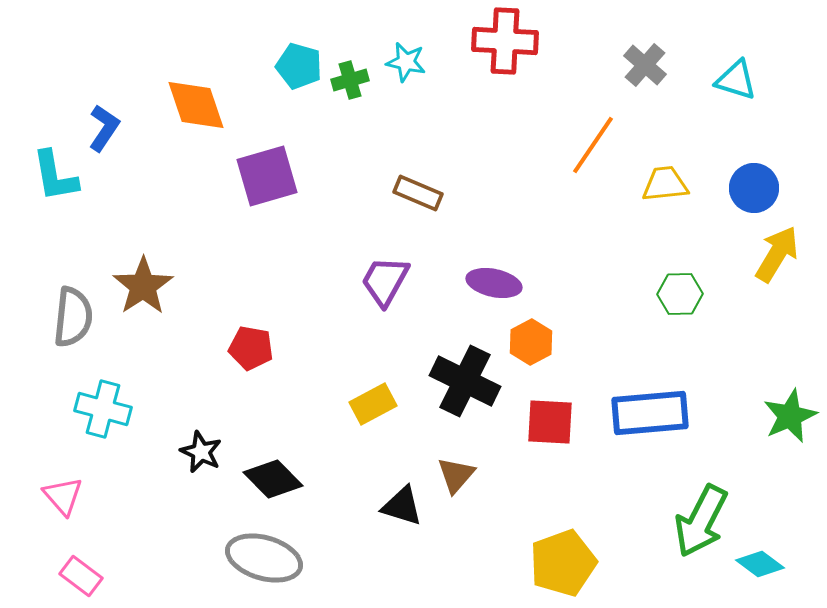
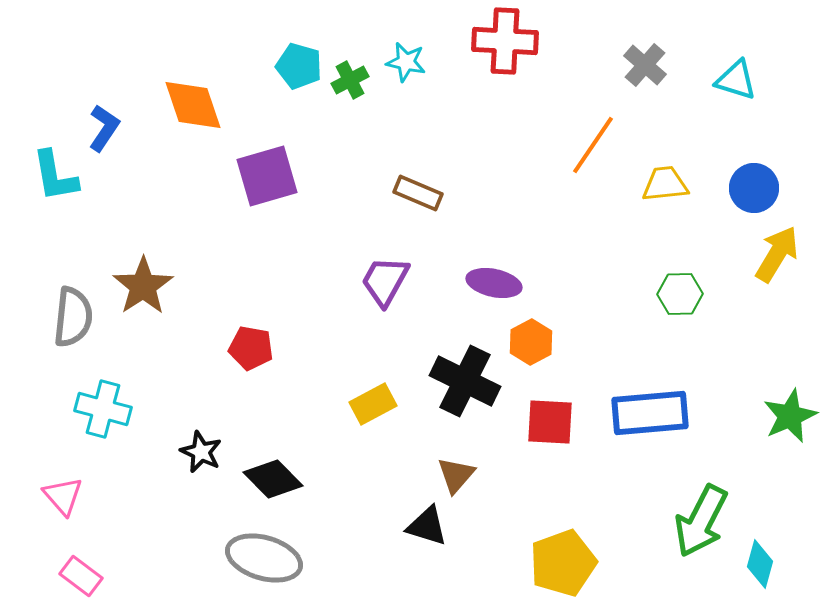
green cross: rotated 12 degrees counterclockwise
orange diamond: moved 3 px left
black triangle: moved 25 px right, 20 px down
cyan diamond: rotated 69 degrees clockwise
